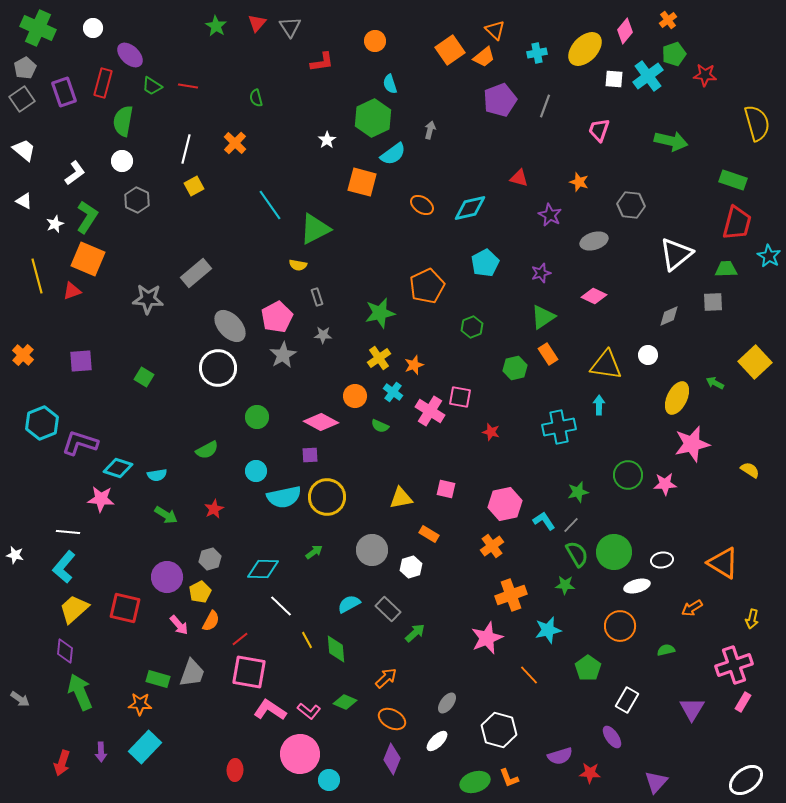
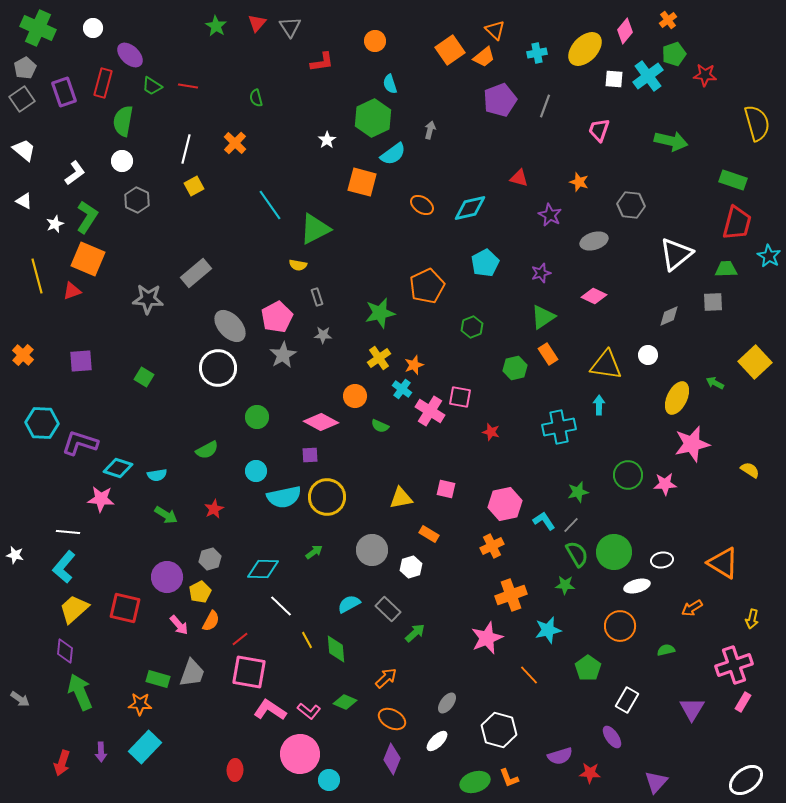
cyan cross at (393, 392): moved 9 px right, 3 px up
cyan hexagon at (42, 423): rotated 24 degrees clockwise
orange cross at (492, 546): rotated 10 degrees clockwise
